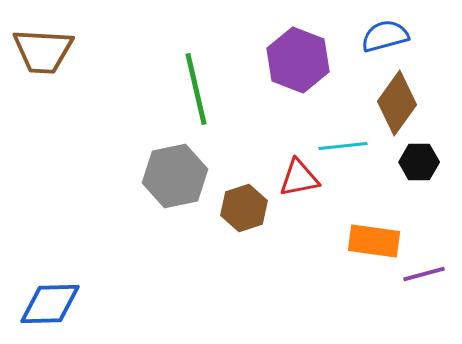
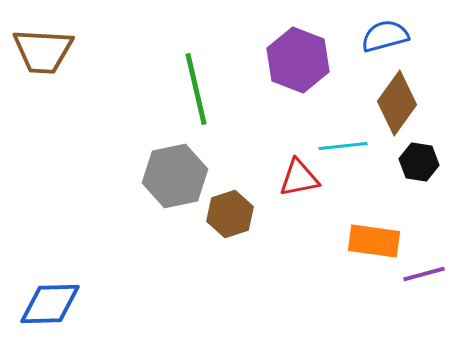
black hexagon: rotated 9 degrees clockwise
brown hexagon: moved 14 px left, 6 px down
